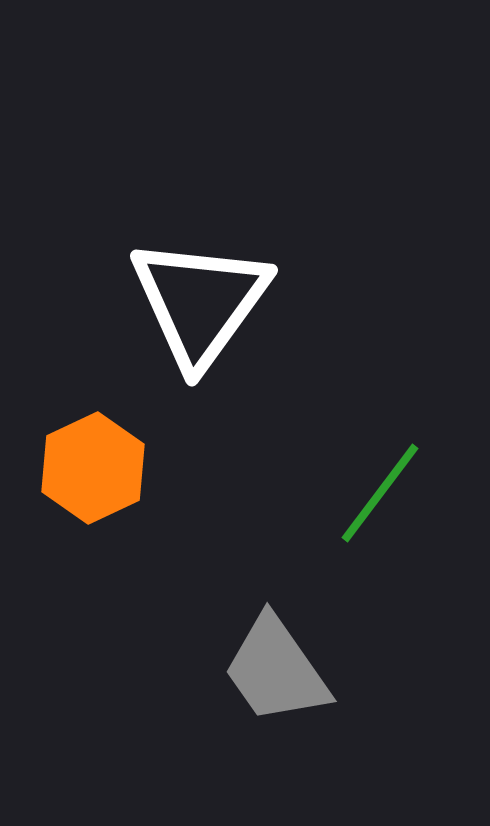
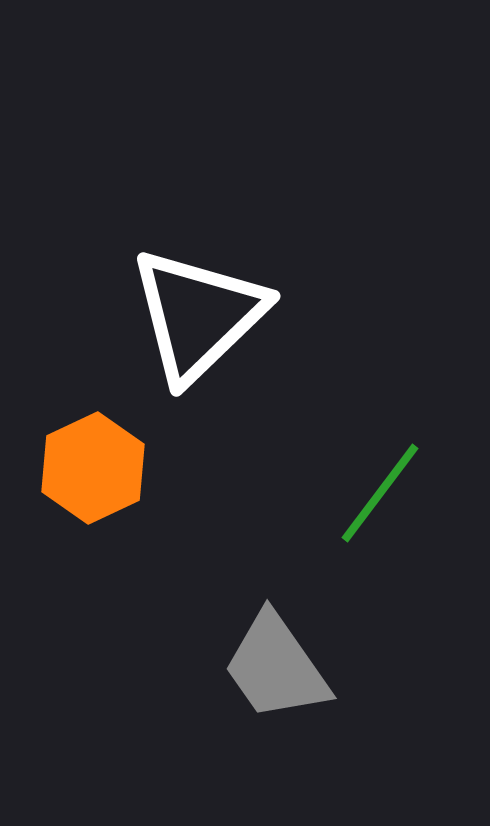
white triangle: moved 2 px left, 13 px down; rotated 10 degrees clockwise
gray trapezoid: moved 3 px up
